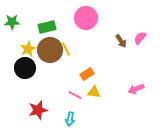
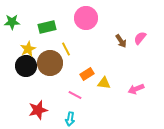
brown circle: moved 13 px down
black circle: moved 1 px right, 2 px up
yellow triangle: moved 10 px right, 9 px up
